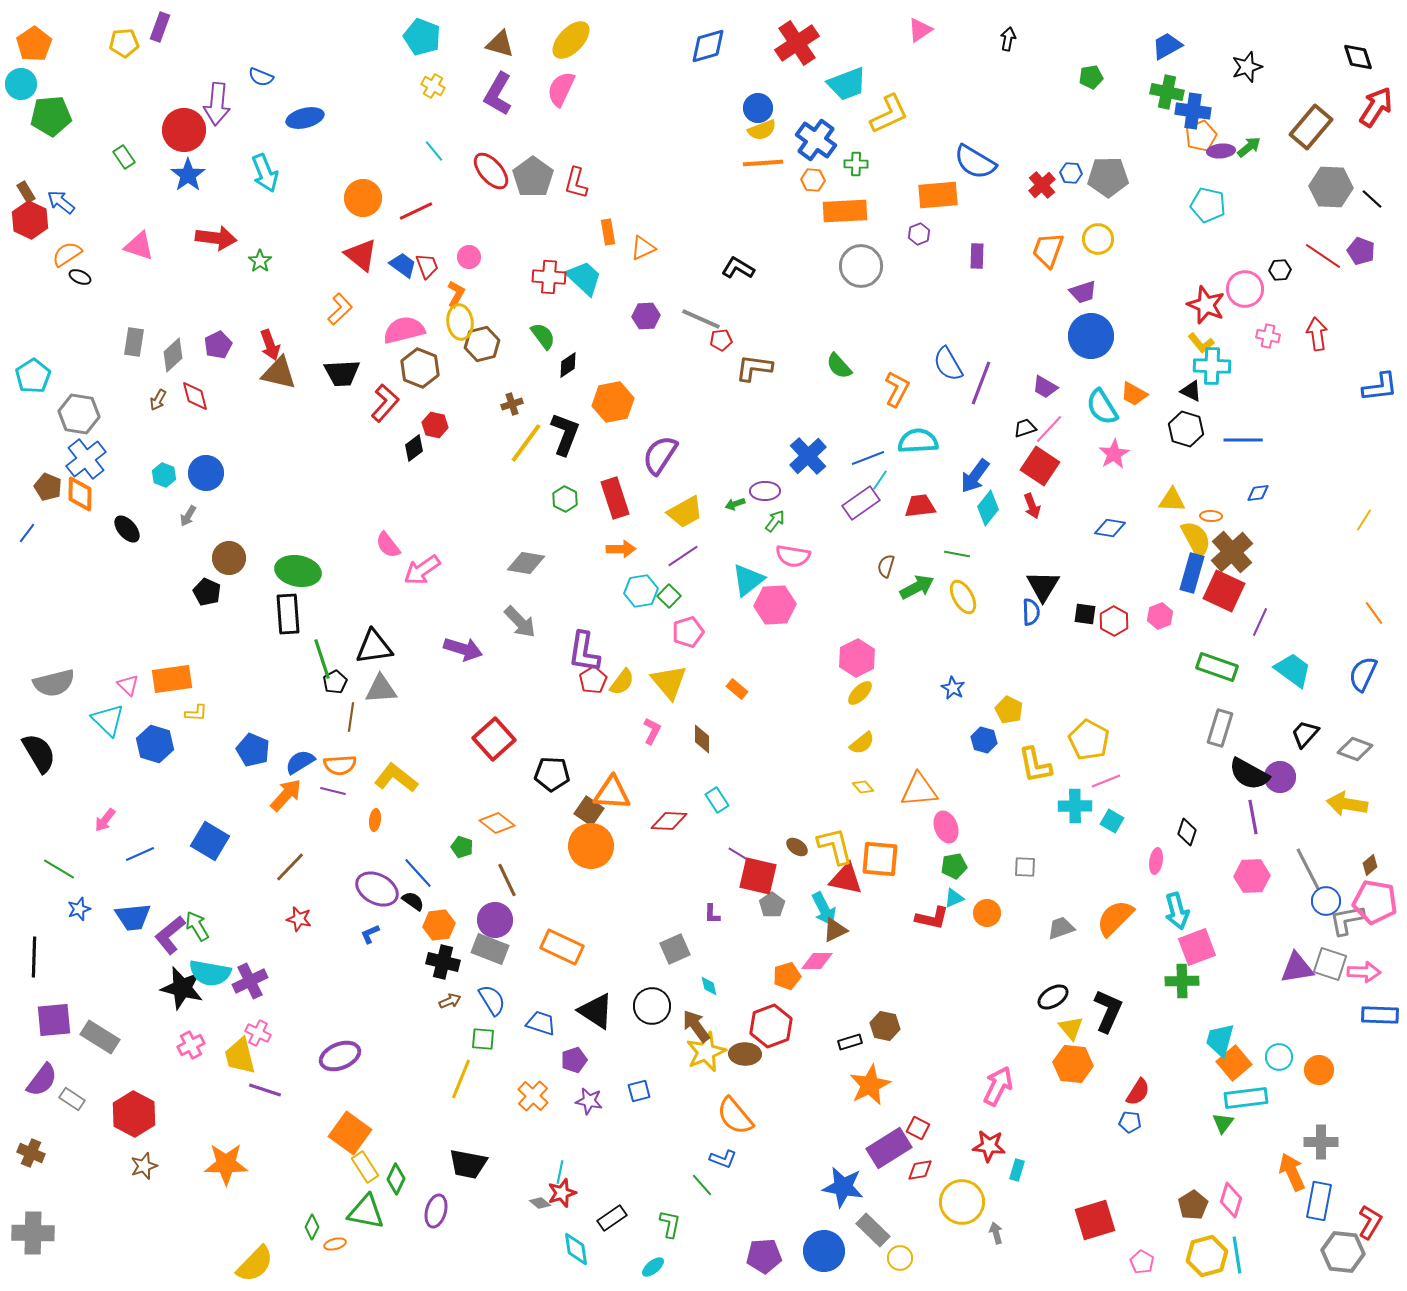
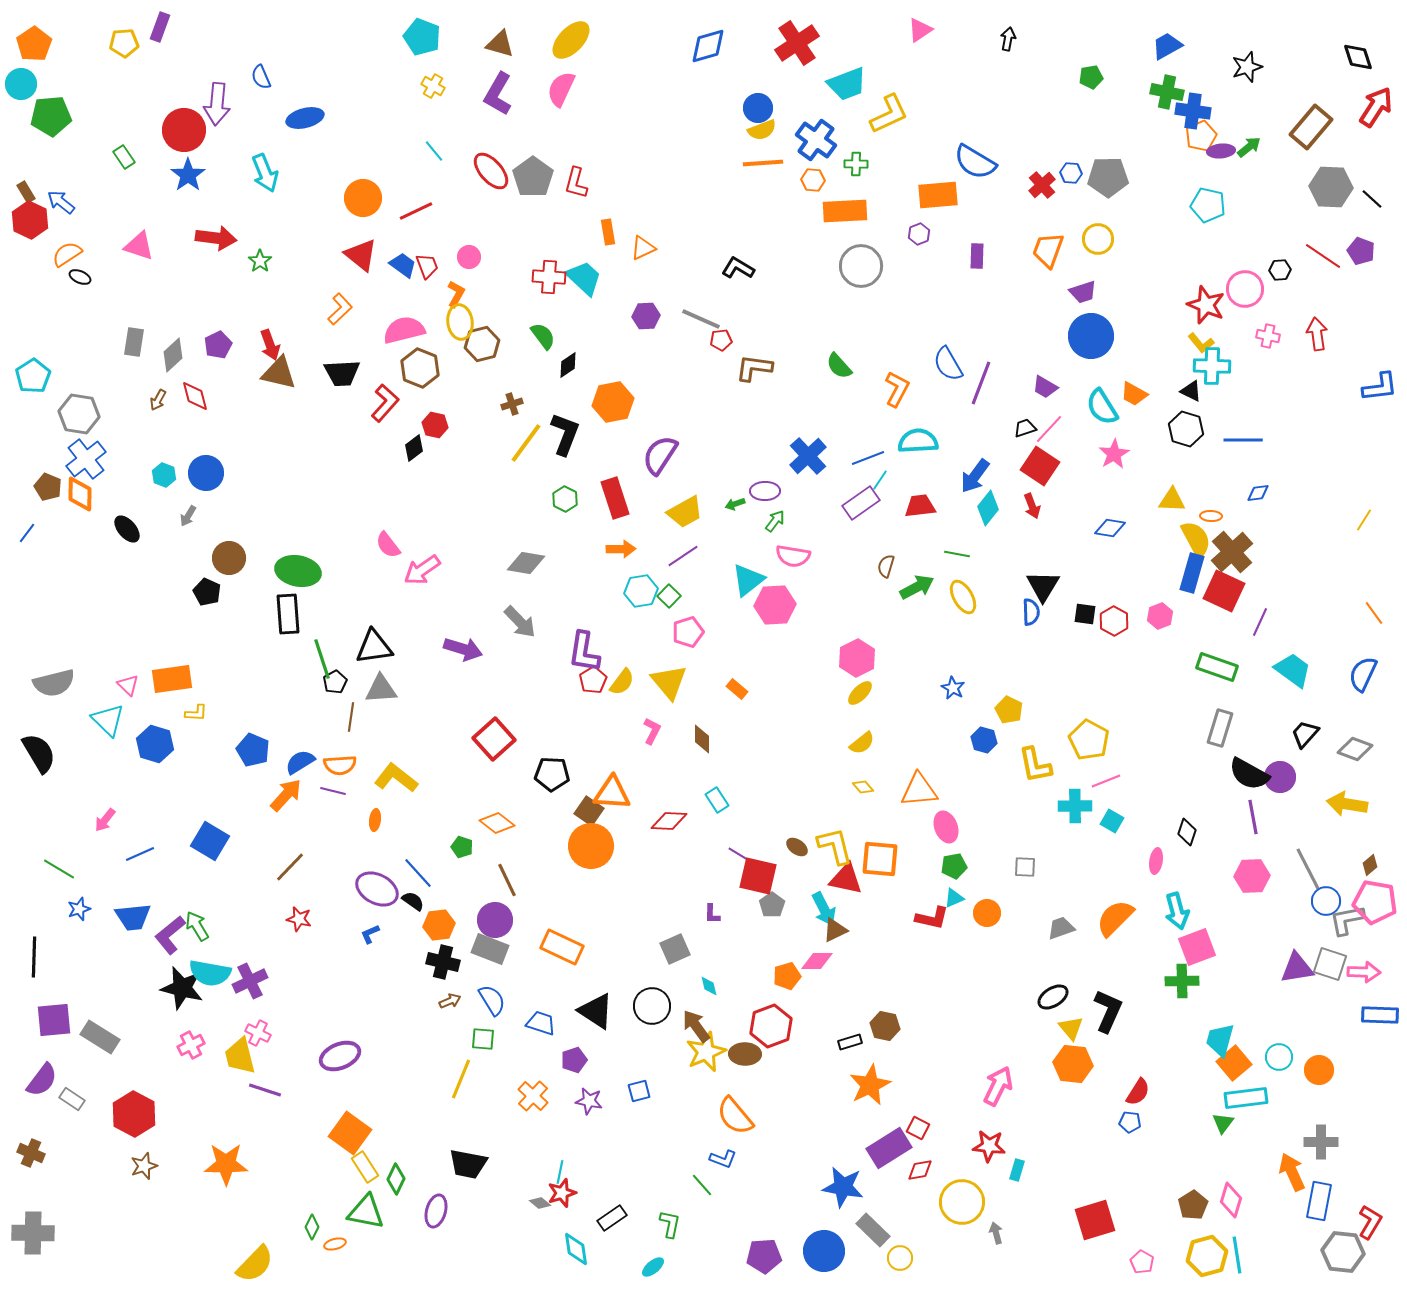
blue semicircle at (261, 77): rotated 45 degrees clockwise
